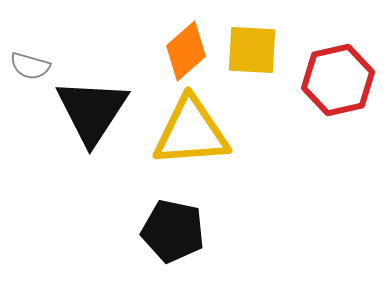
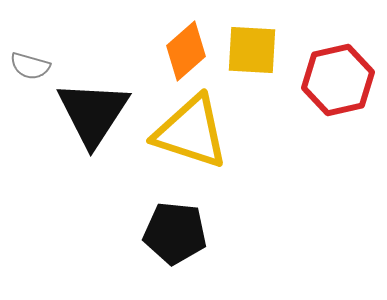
black triangle: moved 1 px right, 2 px down
yellow triangle: rotated 22 degrees clockwise
black pentagon: moved 2 px right, 2 px down; rotated 6 degrees counterclockwise
